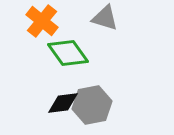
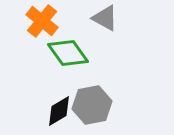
gray triangle: rotated 12 degrees clockwise
black diamond: moved 4 px left, 8 px down; rotated 24 degrees counterclockwise
